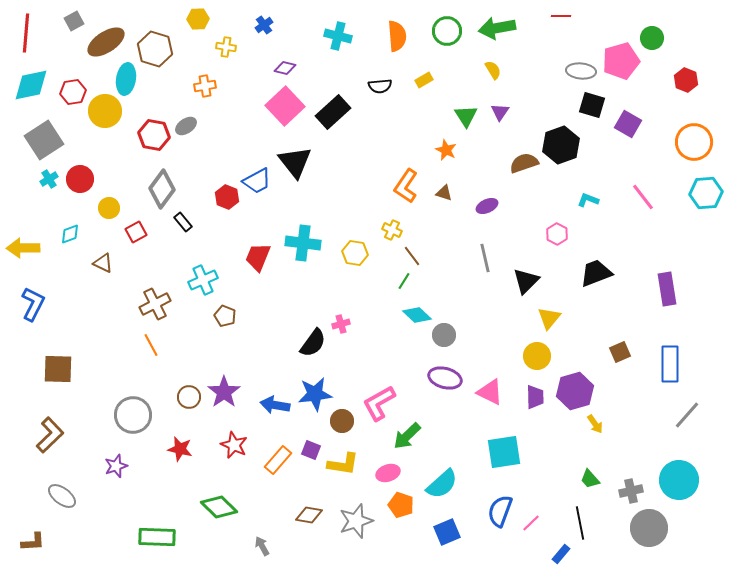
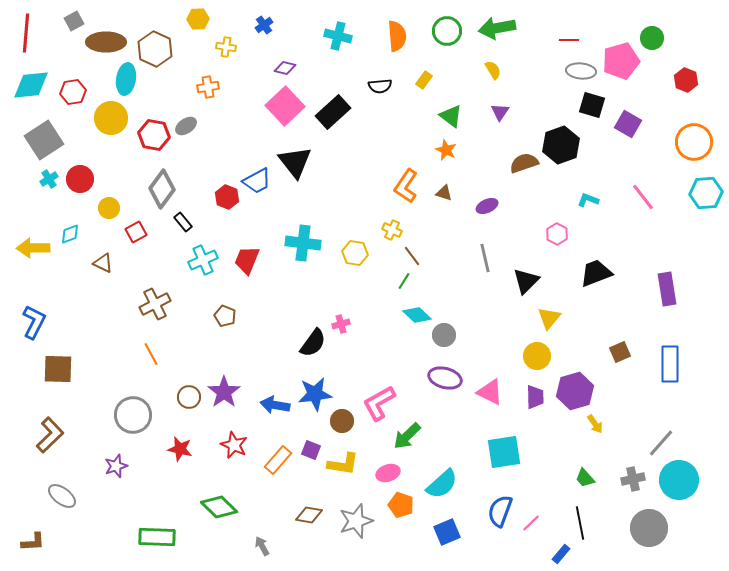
red line at (561, 16): moved 8 px right, 24 px down
brown ellipse at (106, 42): rotated 33 degrees clockwise
brown hexagon at (155, 49): rotated 8 degrees clockwise
yellow rectangle at (424, 80): rotated 24 degrees counterclockwise
cyan diamond at (31, 85): rotated 6 degrees clockwise
orange cross at (205, 86): moved 3 px right, 1 px down
yellow circle at (105, 111): moved 6 px right, 7 px down
green triangle at (466, 116): moved 15 px left; rotated 20 degrees counterclockwise
yellow arrow at (23, 248): moved 10 px right
red trapezoid at (258, 257): moved 11 px left, 3 px down
cyan cross at (203, 280): moved 20 px up
blue L-shape at (33, 304): moved 1 px right, 18 px down
orange line at (151, 345): moved 9 px down
gray line at (687, 415): moved 26 px left, 28 px down
green trapezoid at (590, 479): moved 5 px left, 1 px up
gray cross at (631, 491): moved 2 px right, 12 px up
